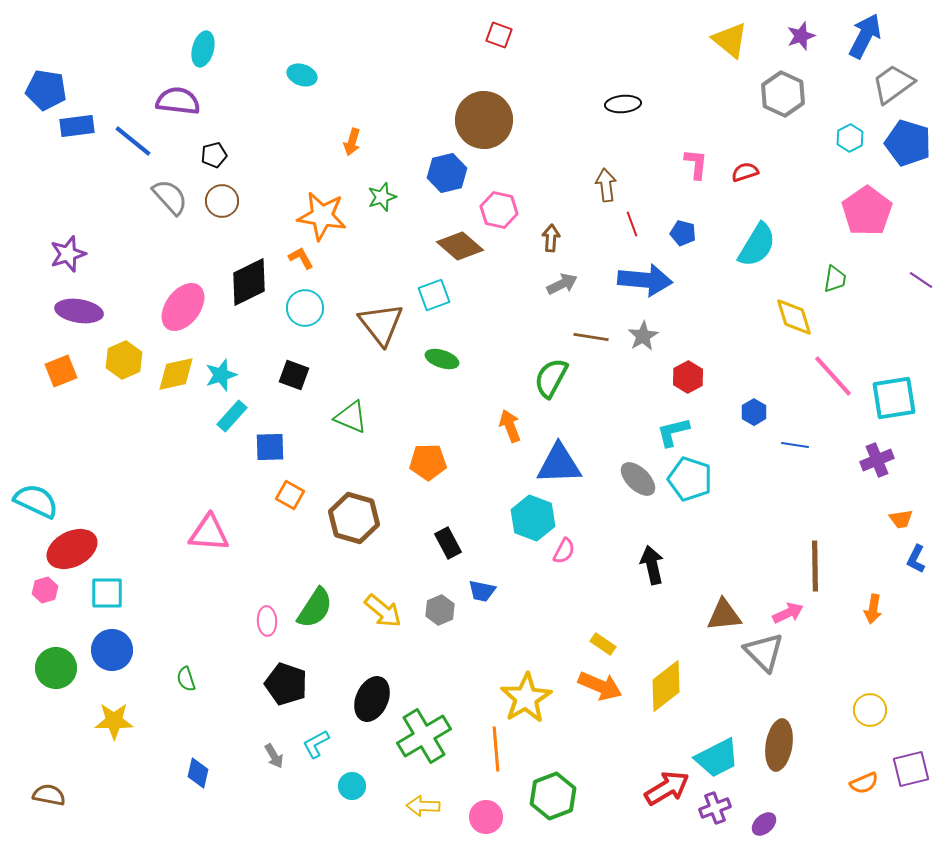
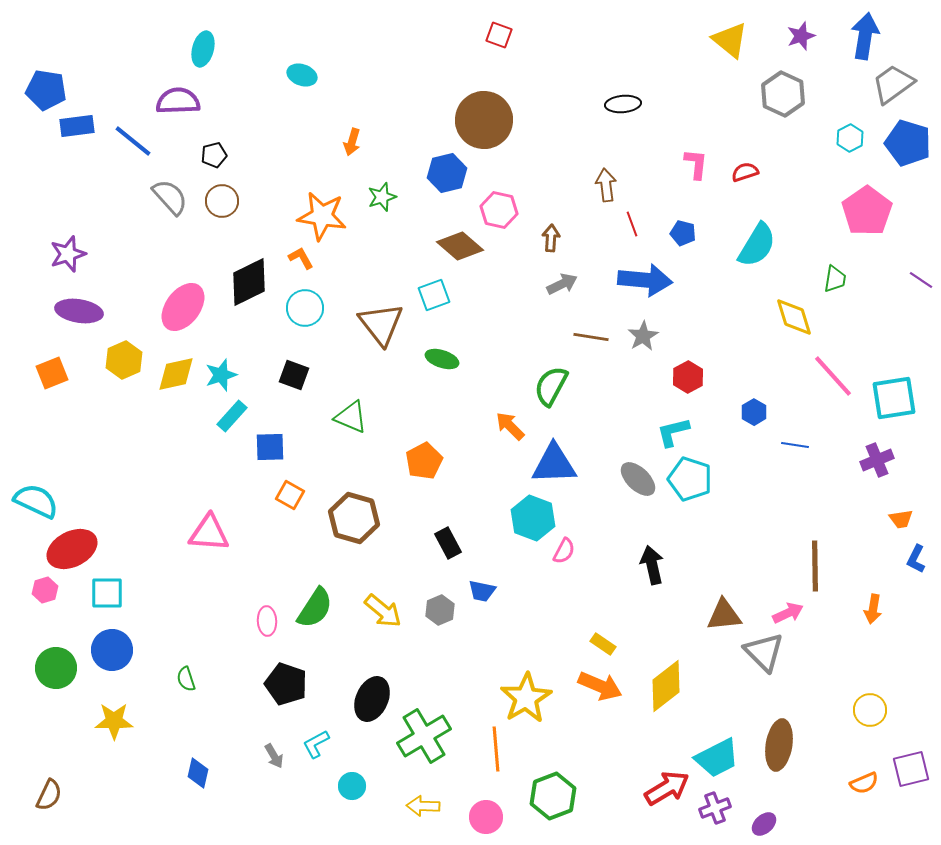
blue arrow at (865, 36): rotated 18 degrees counterclockwise
purple semicircle at (178, 101): rotated 9 degrees counterclockwise
orange square at (61, 371): moved 9 px left, 2 px down
green semicircle at (551, 378): moved 8 px down
orange arrow at (510, 426): rotated 24 degrees counterclockwise
orange pentagon at (428, 462): moved 4 px left, 1 px up; rotated 27 degrees counterclockwise
blue triangle at (559, 464): moved 5 px left
brown semicircle at (49, 795): rotated 104 degrees clockwise
